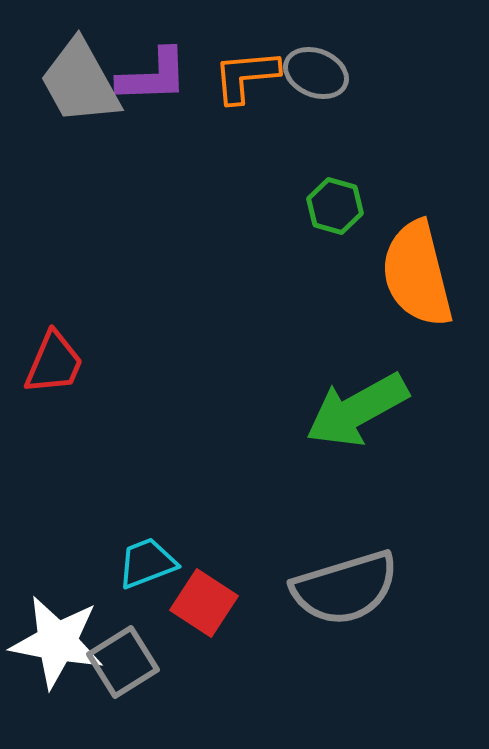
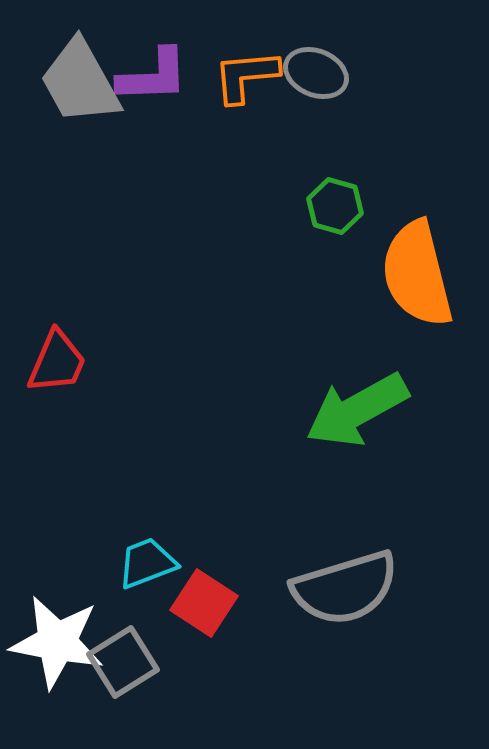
red trapezoid: moved 3 px right, 1 px up
